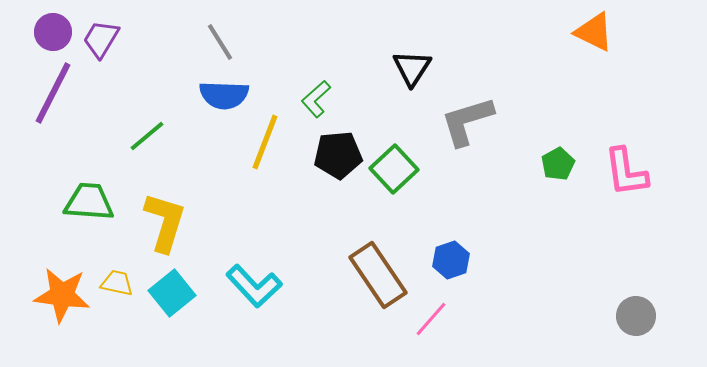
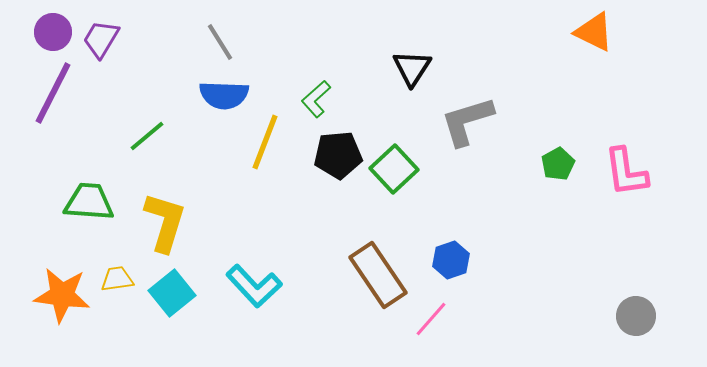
yellow trapezoid: moved 4 px up; rotated 20 degrees counterclockwise
